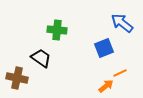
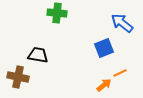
green cross: moved 17 px up
black trapezoid: moved 3 px left, 3 px up; rotated 25 degrees counterclockwise
brown cross: moved 1 px right, 1 px up
orange arrow: moved 2 px left, 1 px up
